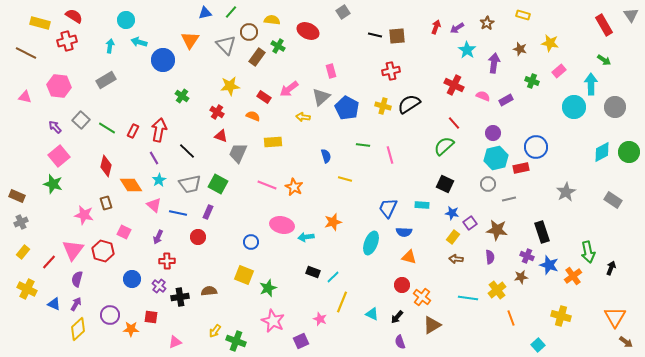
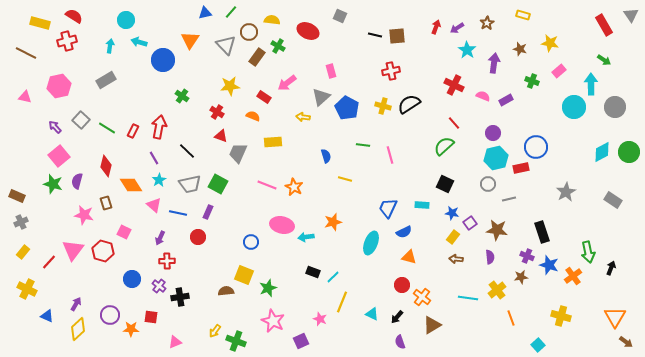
gray square at (343, 12): moved 3 px left, 4 px down; rotated 32 degrees counterclockwise
pink hexagon at (59, 86): rotated 20 degrees counterclockwise
pink arrow at (289, 89): moved 2 px left, 6 px up
red arrow at (159, 130): moved 3 px up
blue semicircle at (404, 232): rotated 28 degrees counterclockwise
purple arrow at (158, 237): moved 2 px right, 1 px down
purple semicircle at (77, 279): moved 98 px up
brown semicircle at (209, 291): moved 17 px right
blue triangle at (54, 304): moved 7 px left, 12 px down
